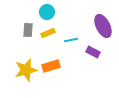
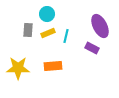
cyan circle: moved 2 px down
purple ellipse: moved 3 px left
cyan line: moved 5 px left, 4 px up; rotated 64 degrees counterclockwise
purple rectangle: moved 1 px left, 4 px up
orange rectangle: moved 2 px right; rotated 12 degrees clockwise
yellow star: moved 8 px left, 2 px up; rotated 15 degrees clockwise
